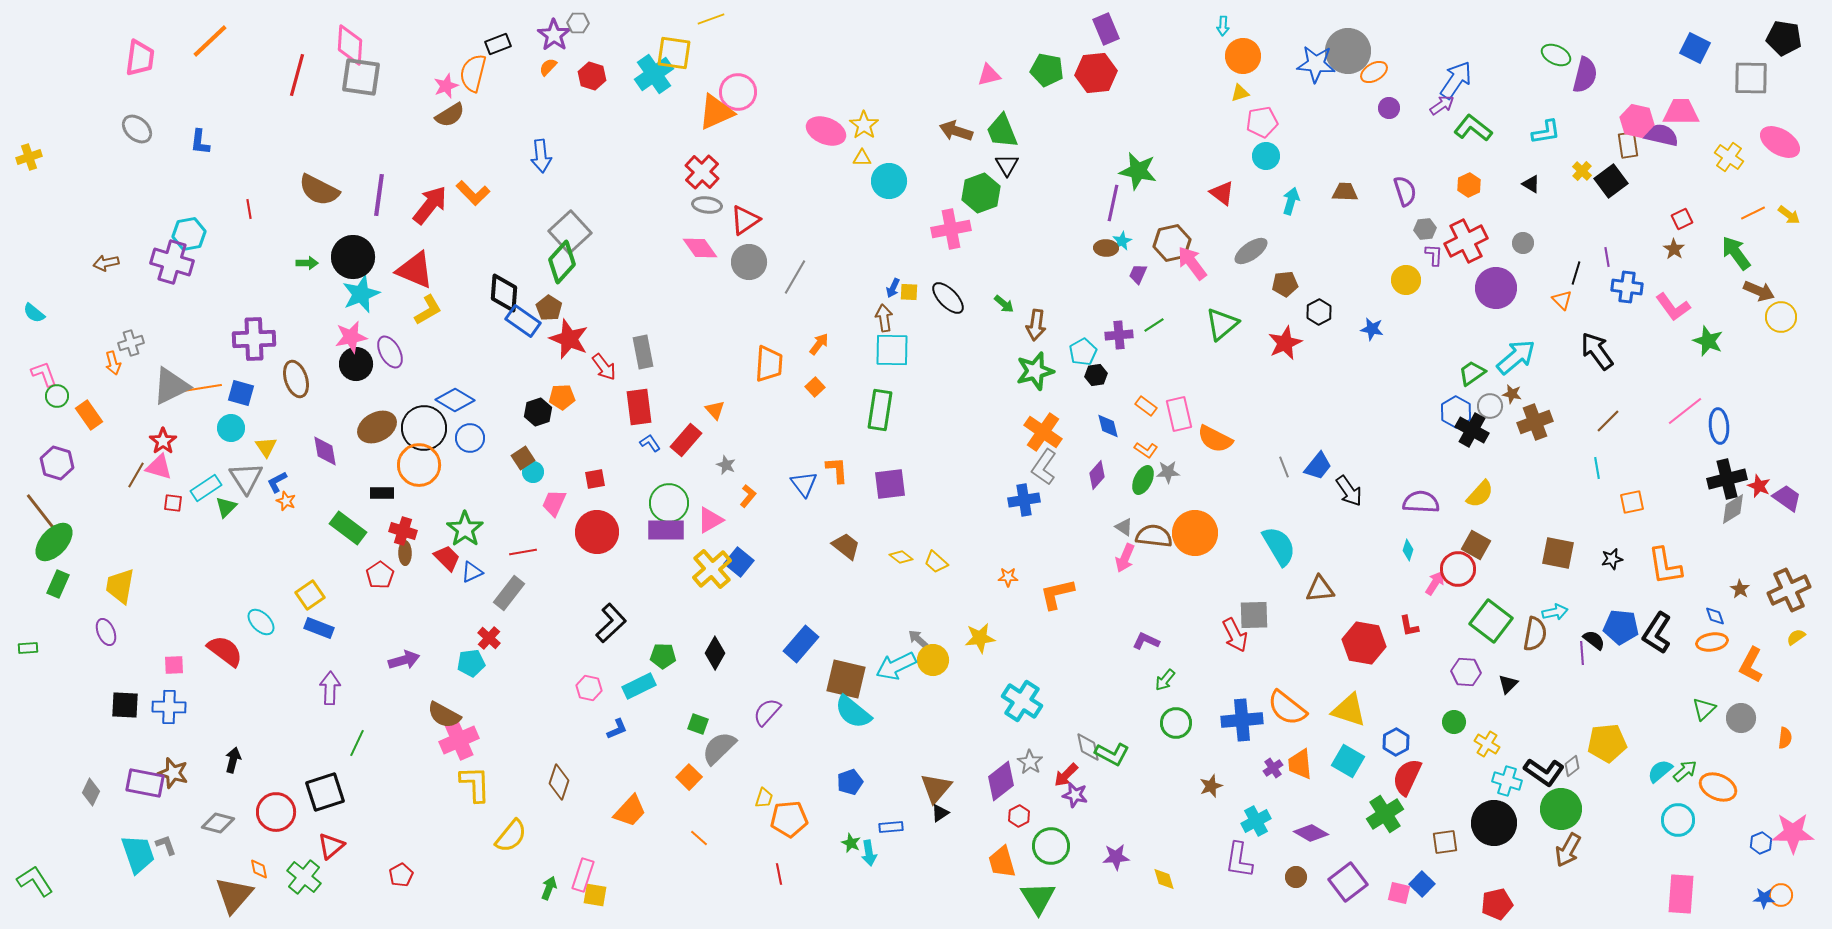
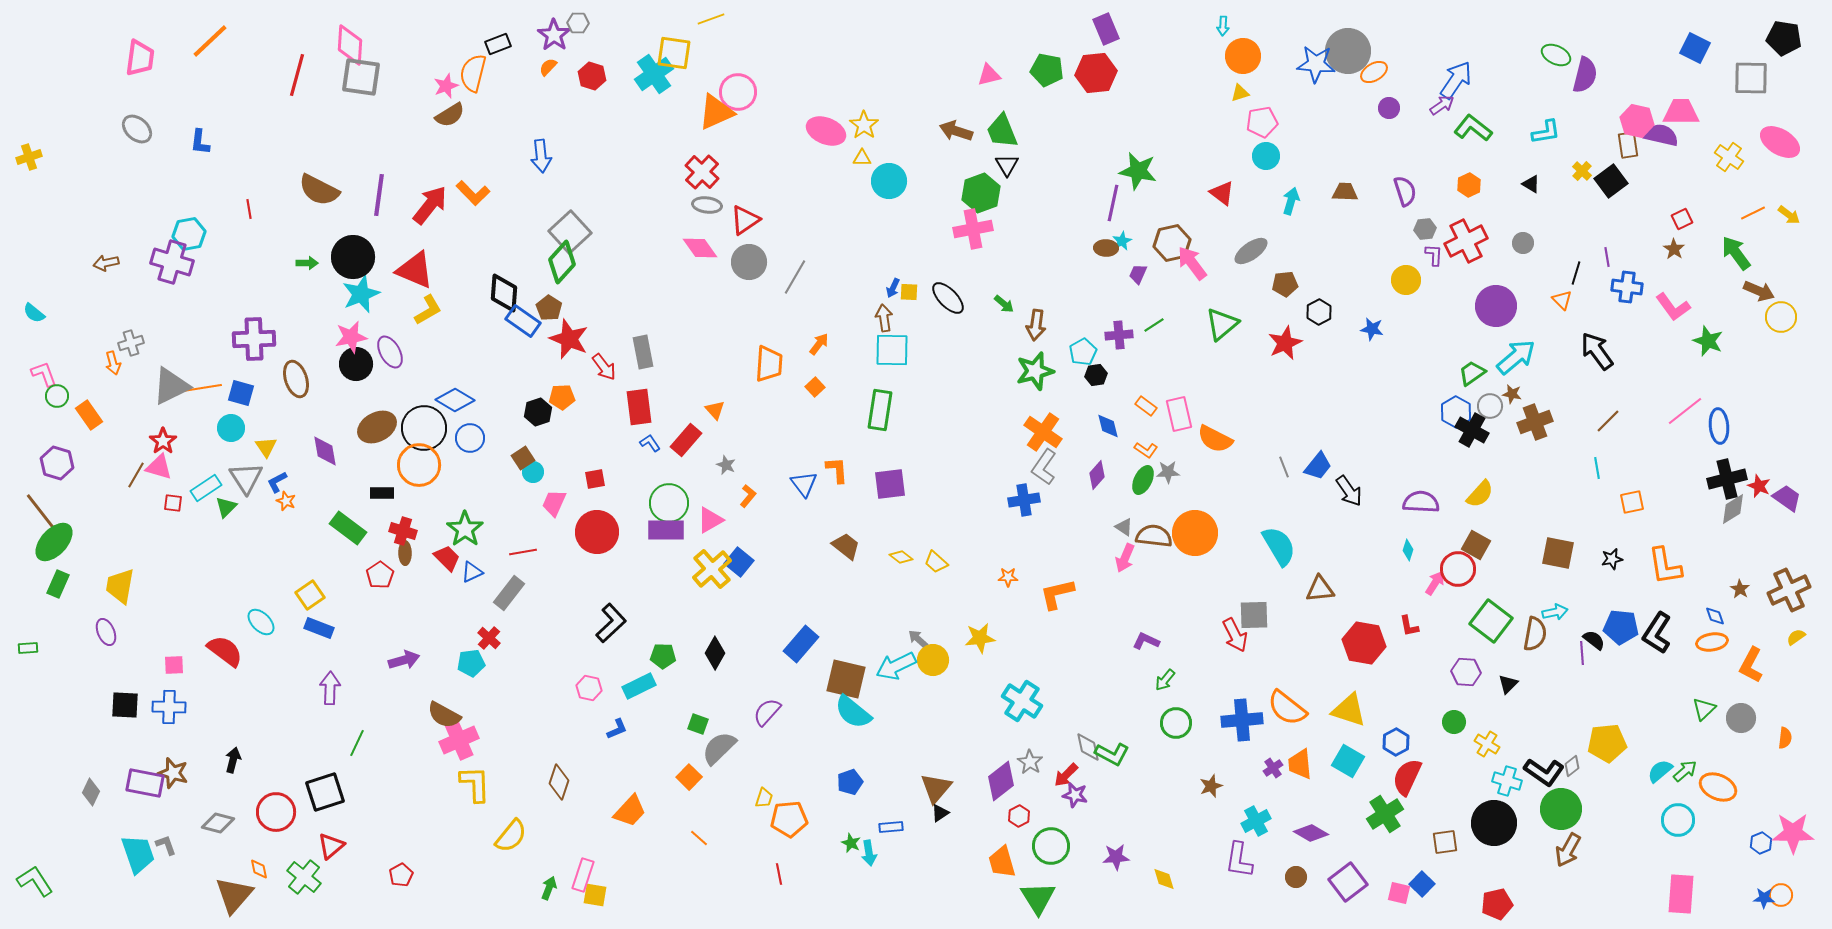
pink cross at (951, 229): moved 22 px right
purple circle at (1496, 288): moved 18 px down
